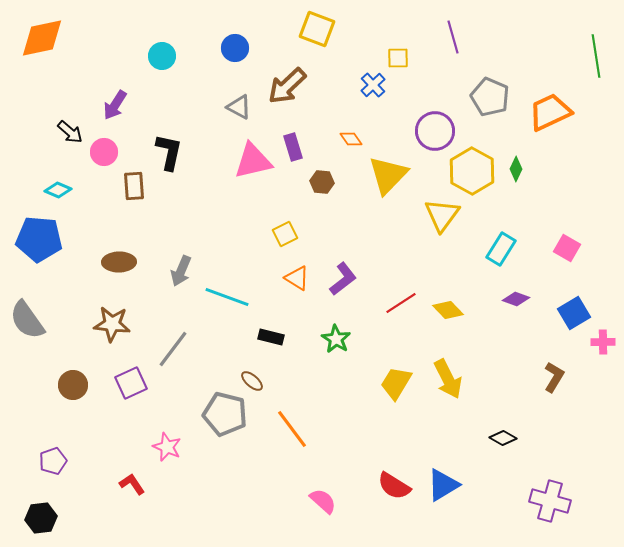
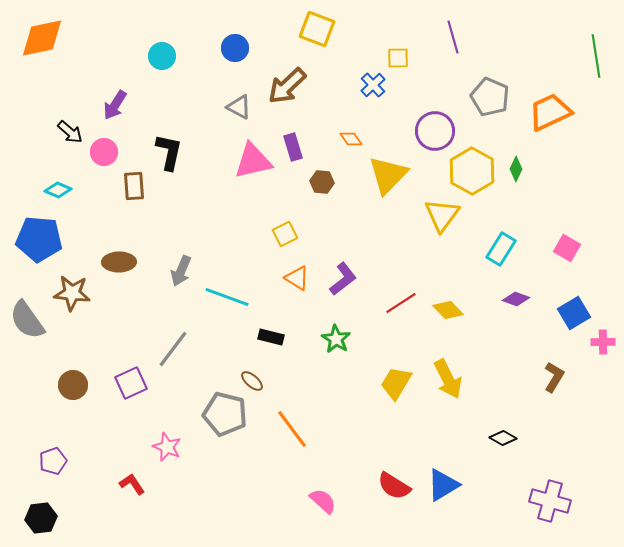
brown star at (112, 324): moved 40 px left, 31 px up
